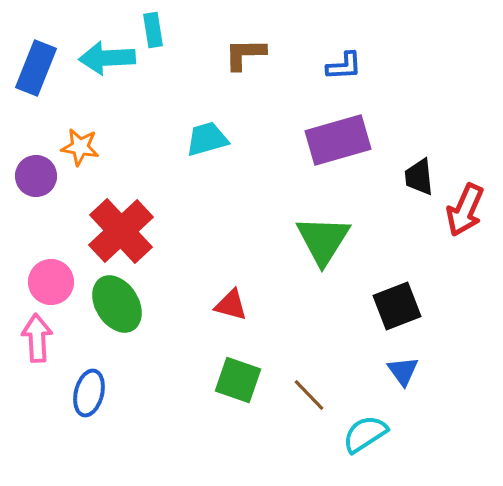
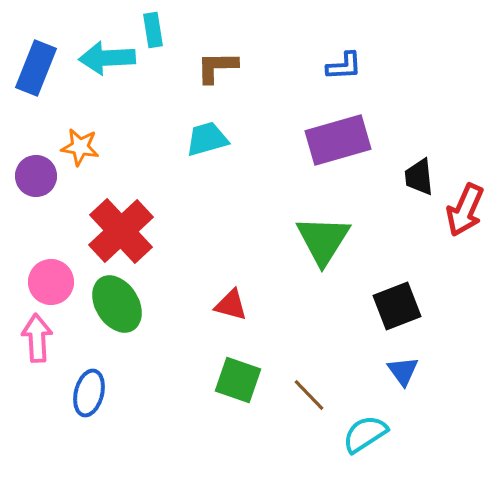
brown L-shape: moved 28 px left, 13 px down
